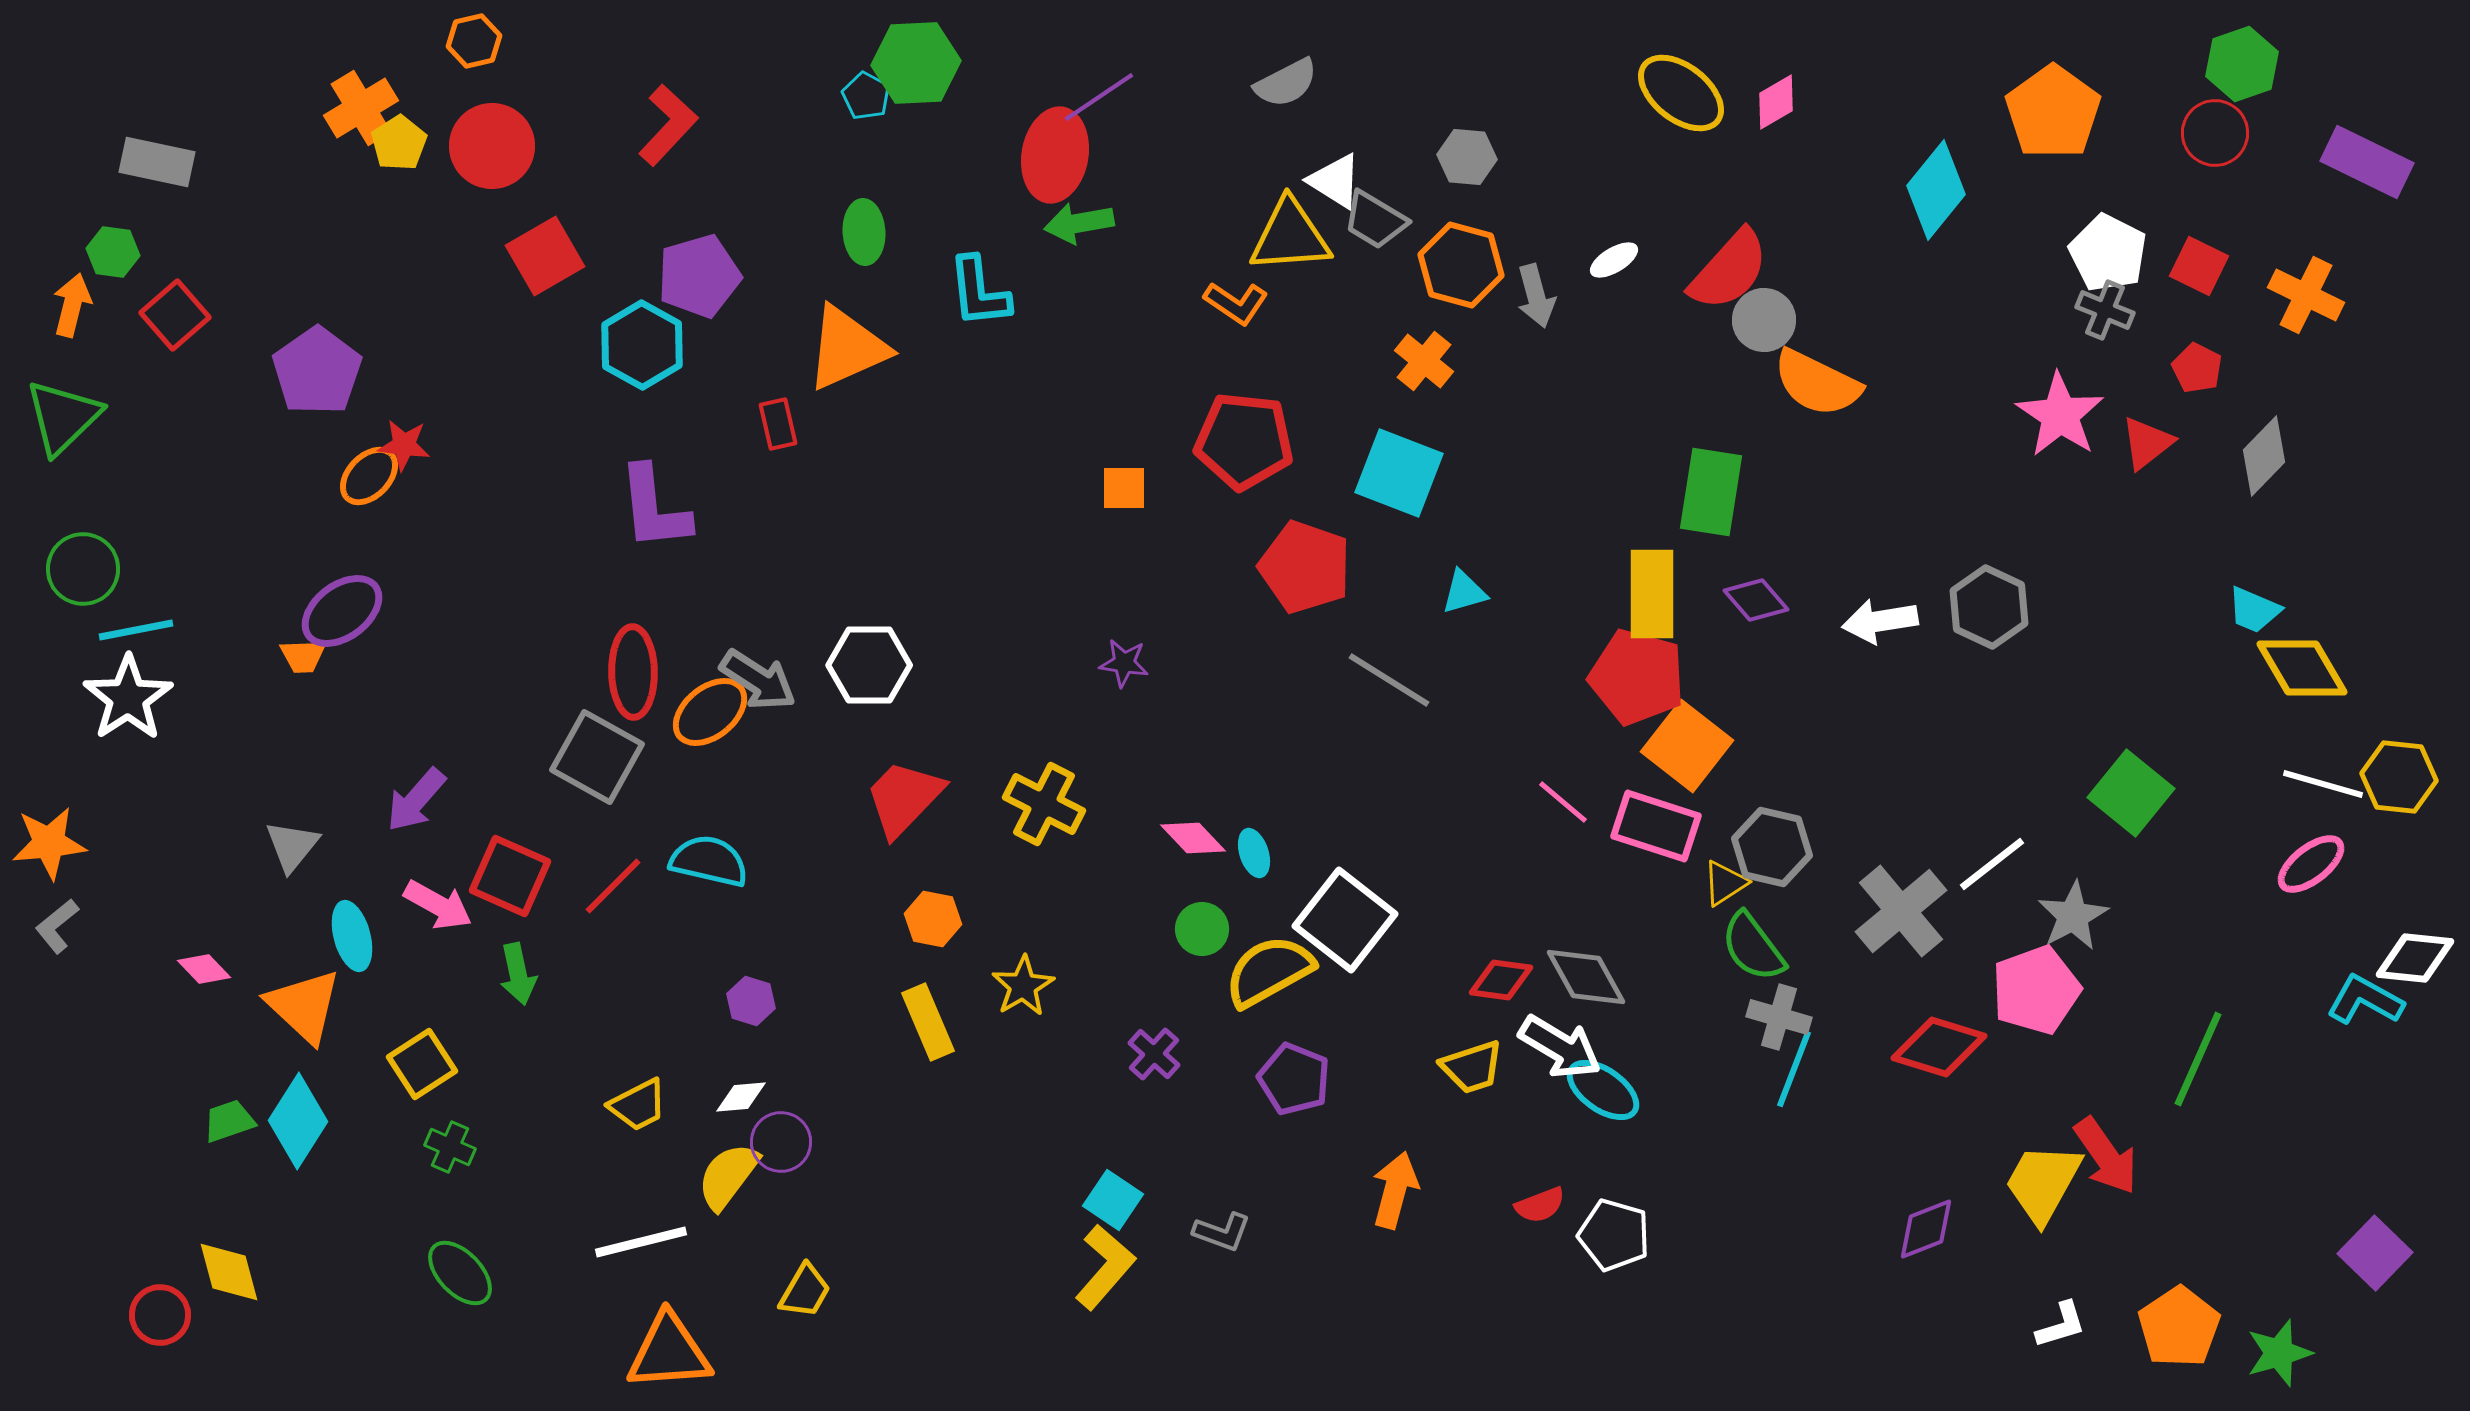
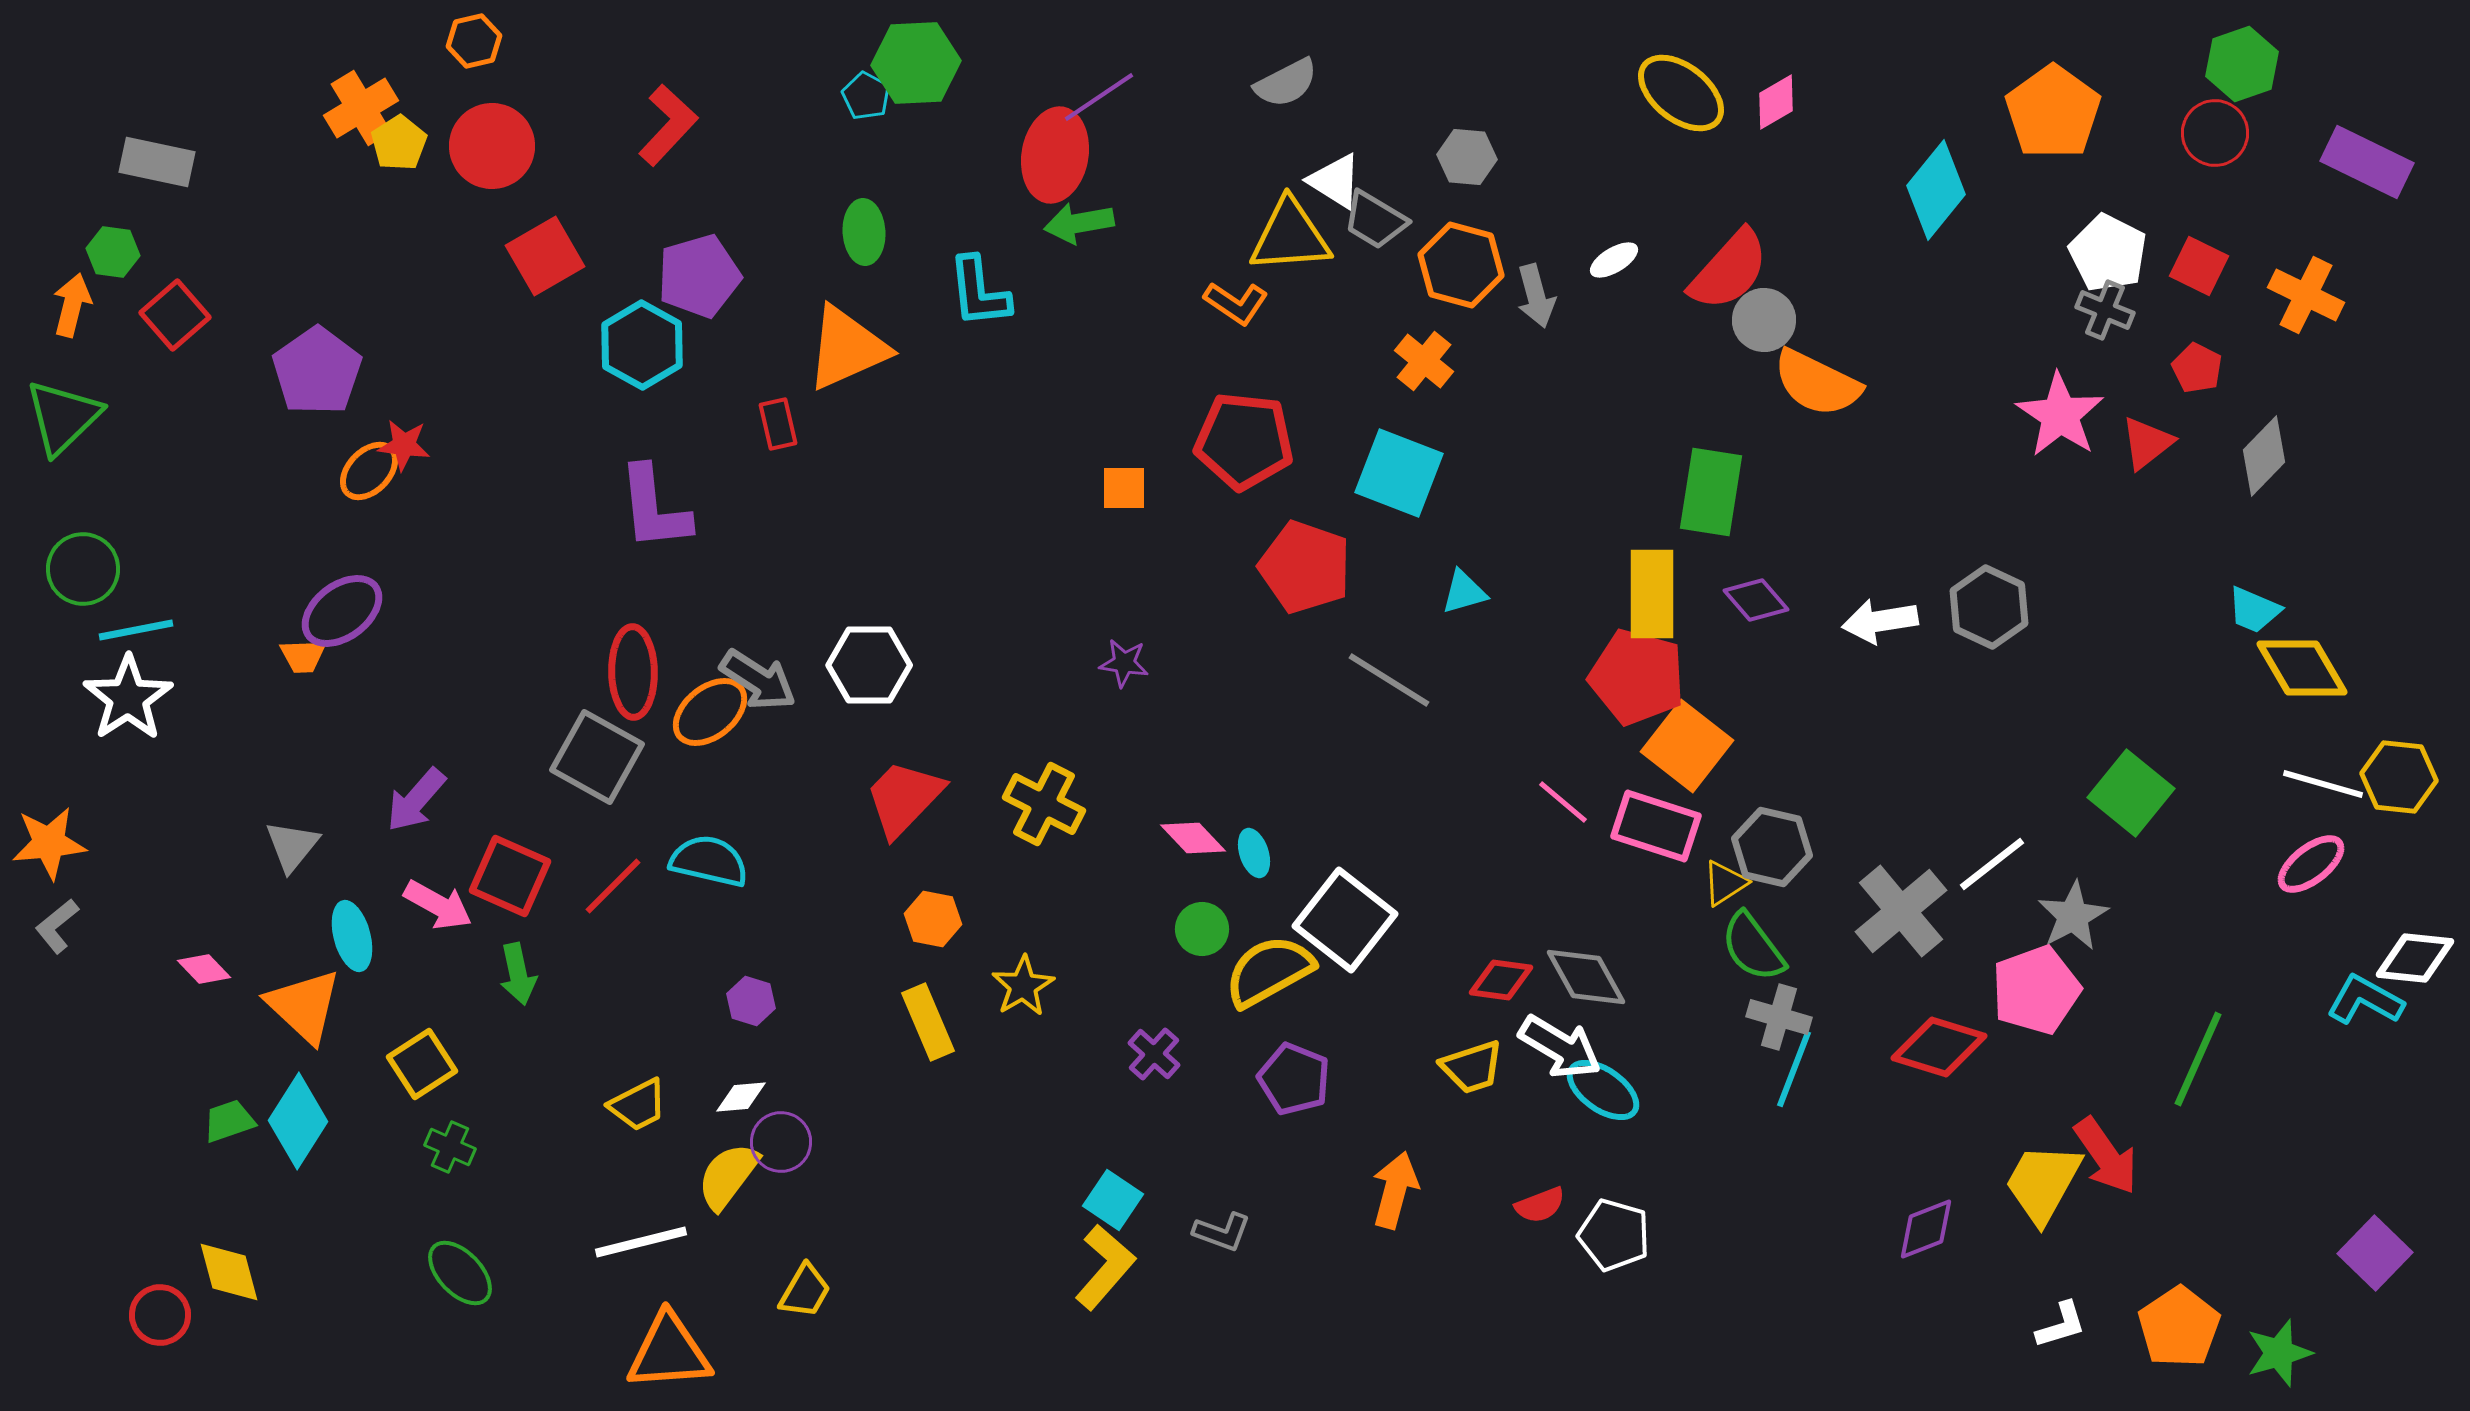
orange ellipse at (369, 476): moved 5 px up
